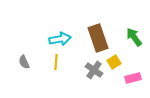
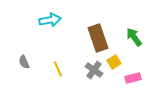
cyan arrow: moved 10 px left, 19 px up
yellow line: moved 2 px right, 7 px down; rotated 28 degrees counterclockwise
